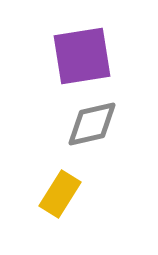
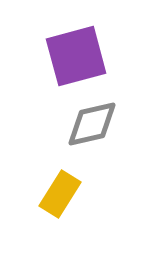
purple square: moved 6 px left; rotated 6 degrees counterclockwise
